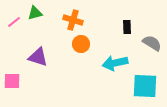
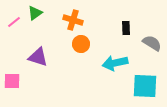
green triangle: rotated 21 degrees counterclockwise
black rectangle: moved 1 px left, 1 px down
